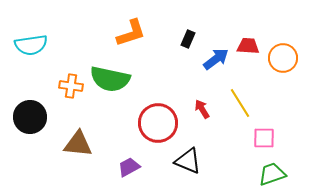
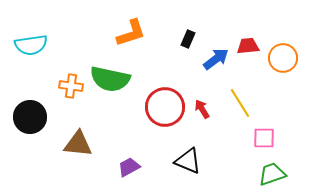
red trapezoid: rotated 10 degrees counterclockwise
red circle: moved 7 px right, 16 px up
